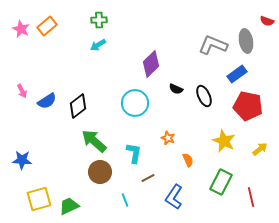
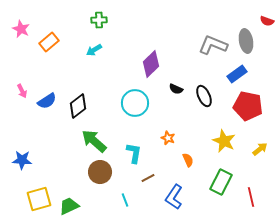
orange rectangle: moved 2 px right, 16 px down
cyan arrow: moved 4 px left, 5 px down
